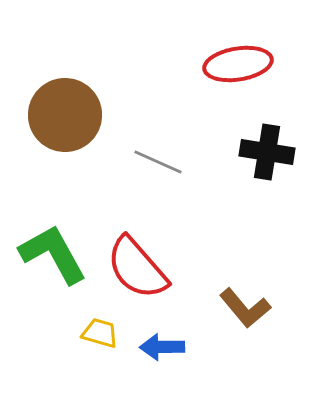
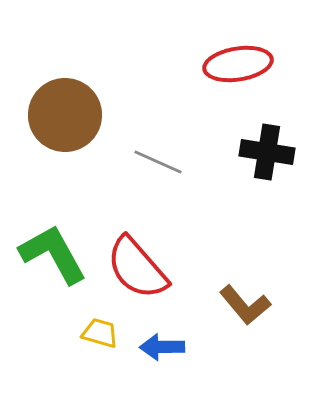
brown L-shape: moved 3 px up
